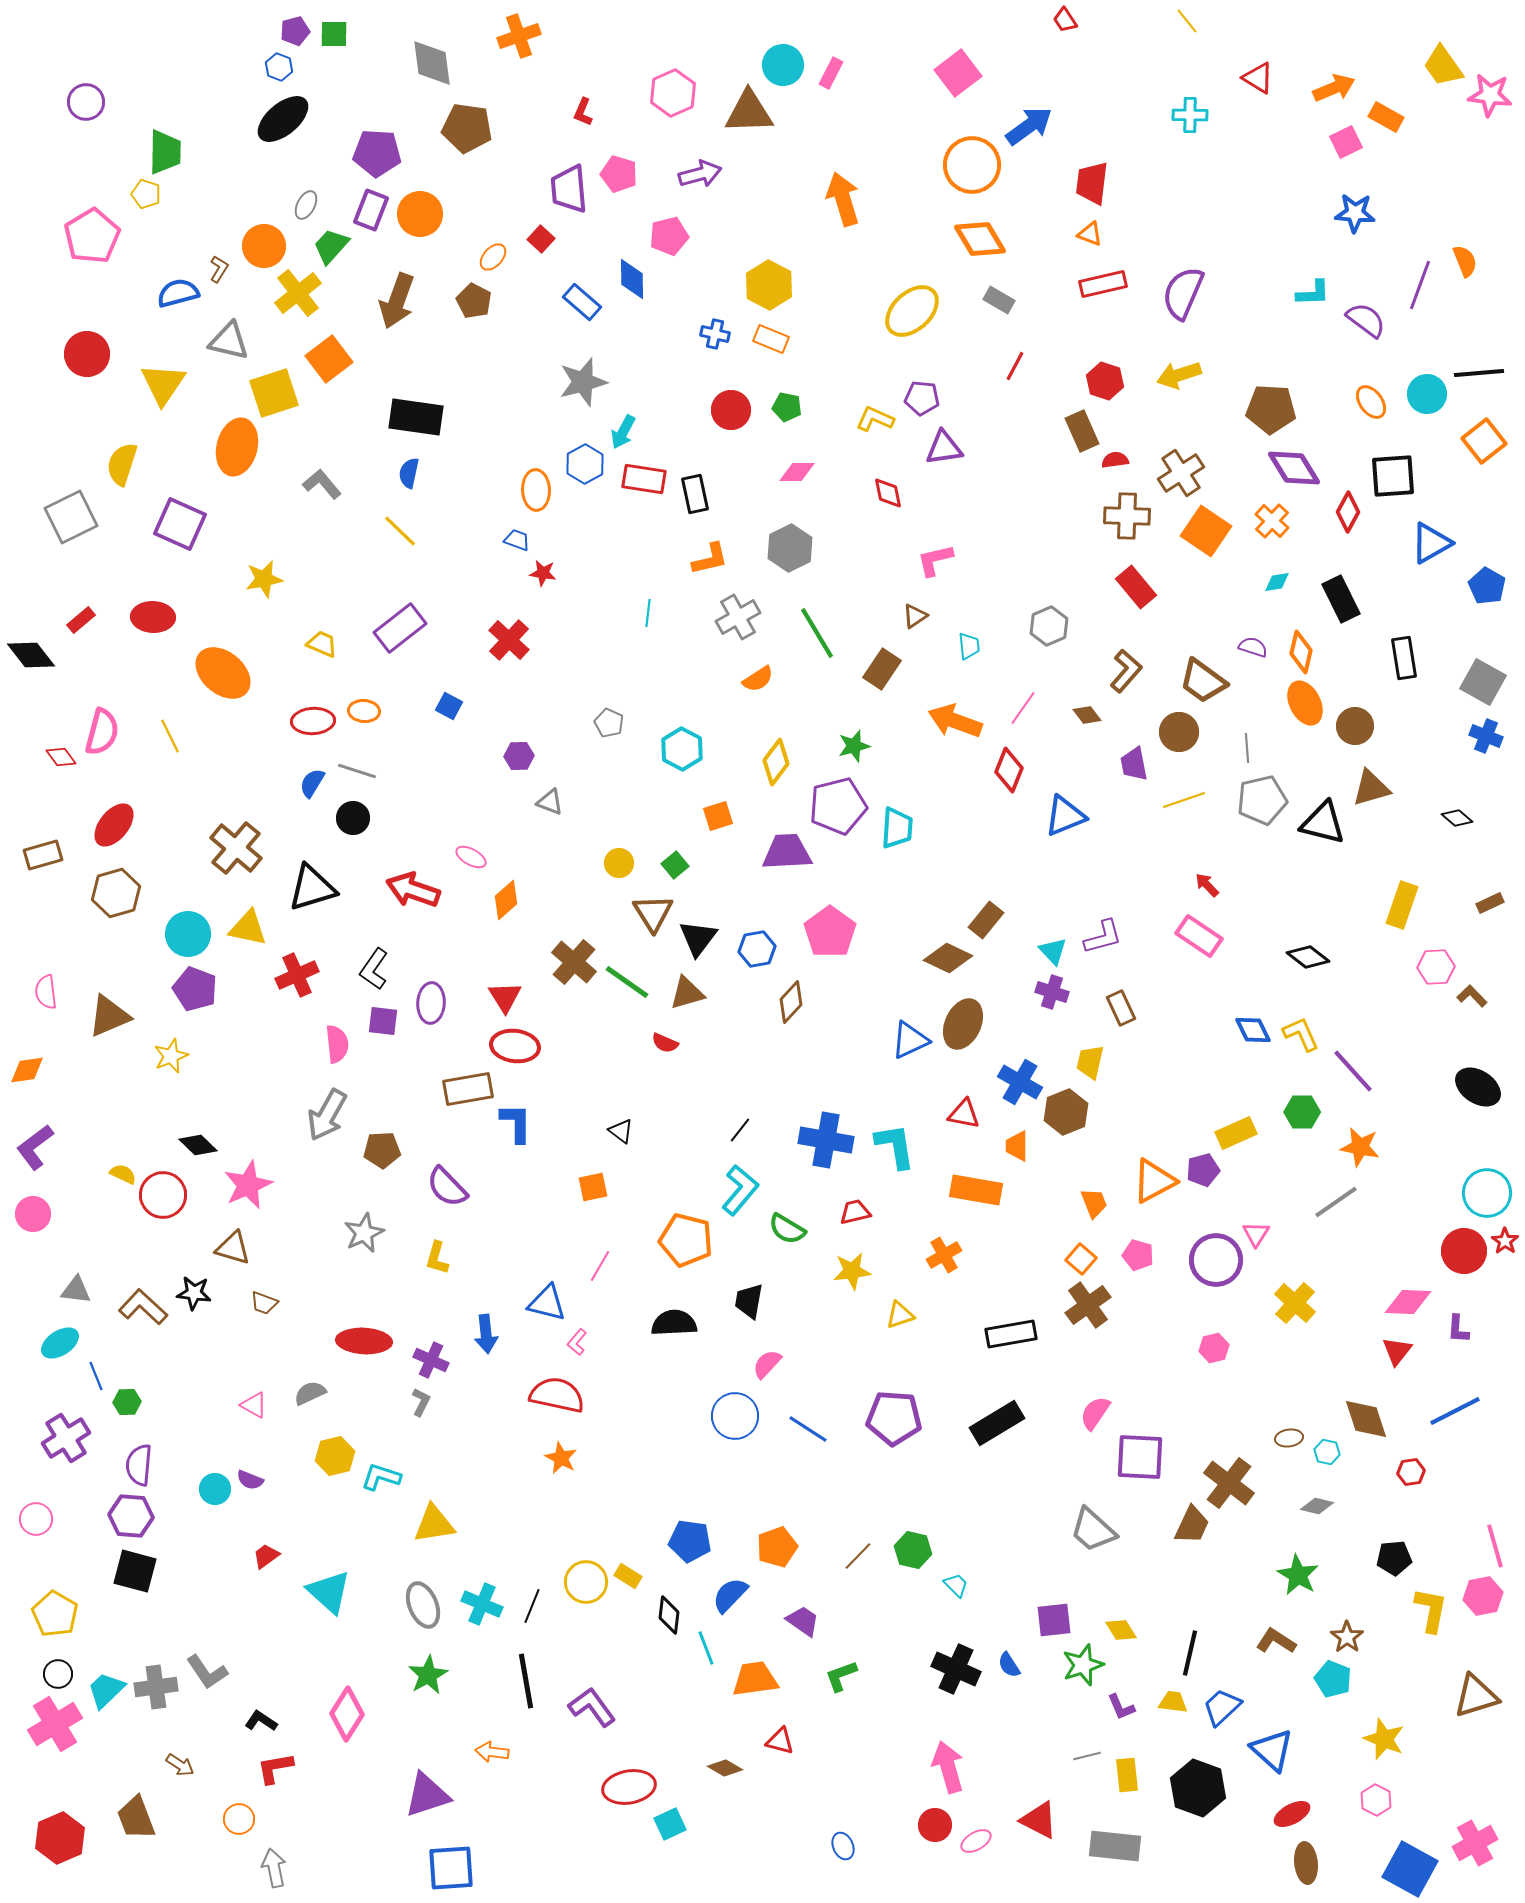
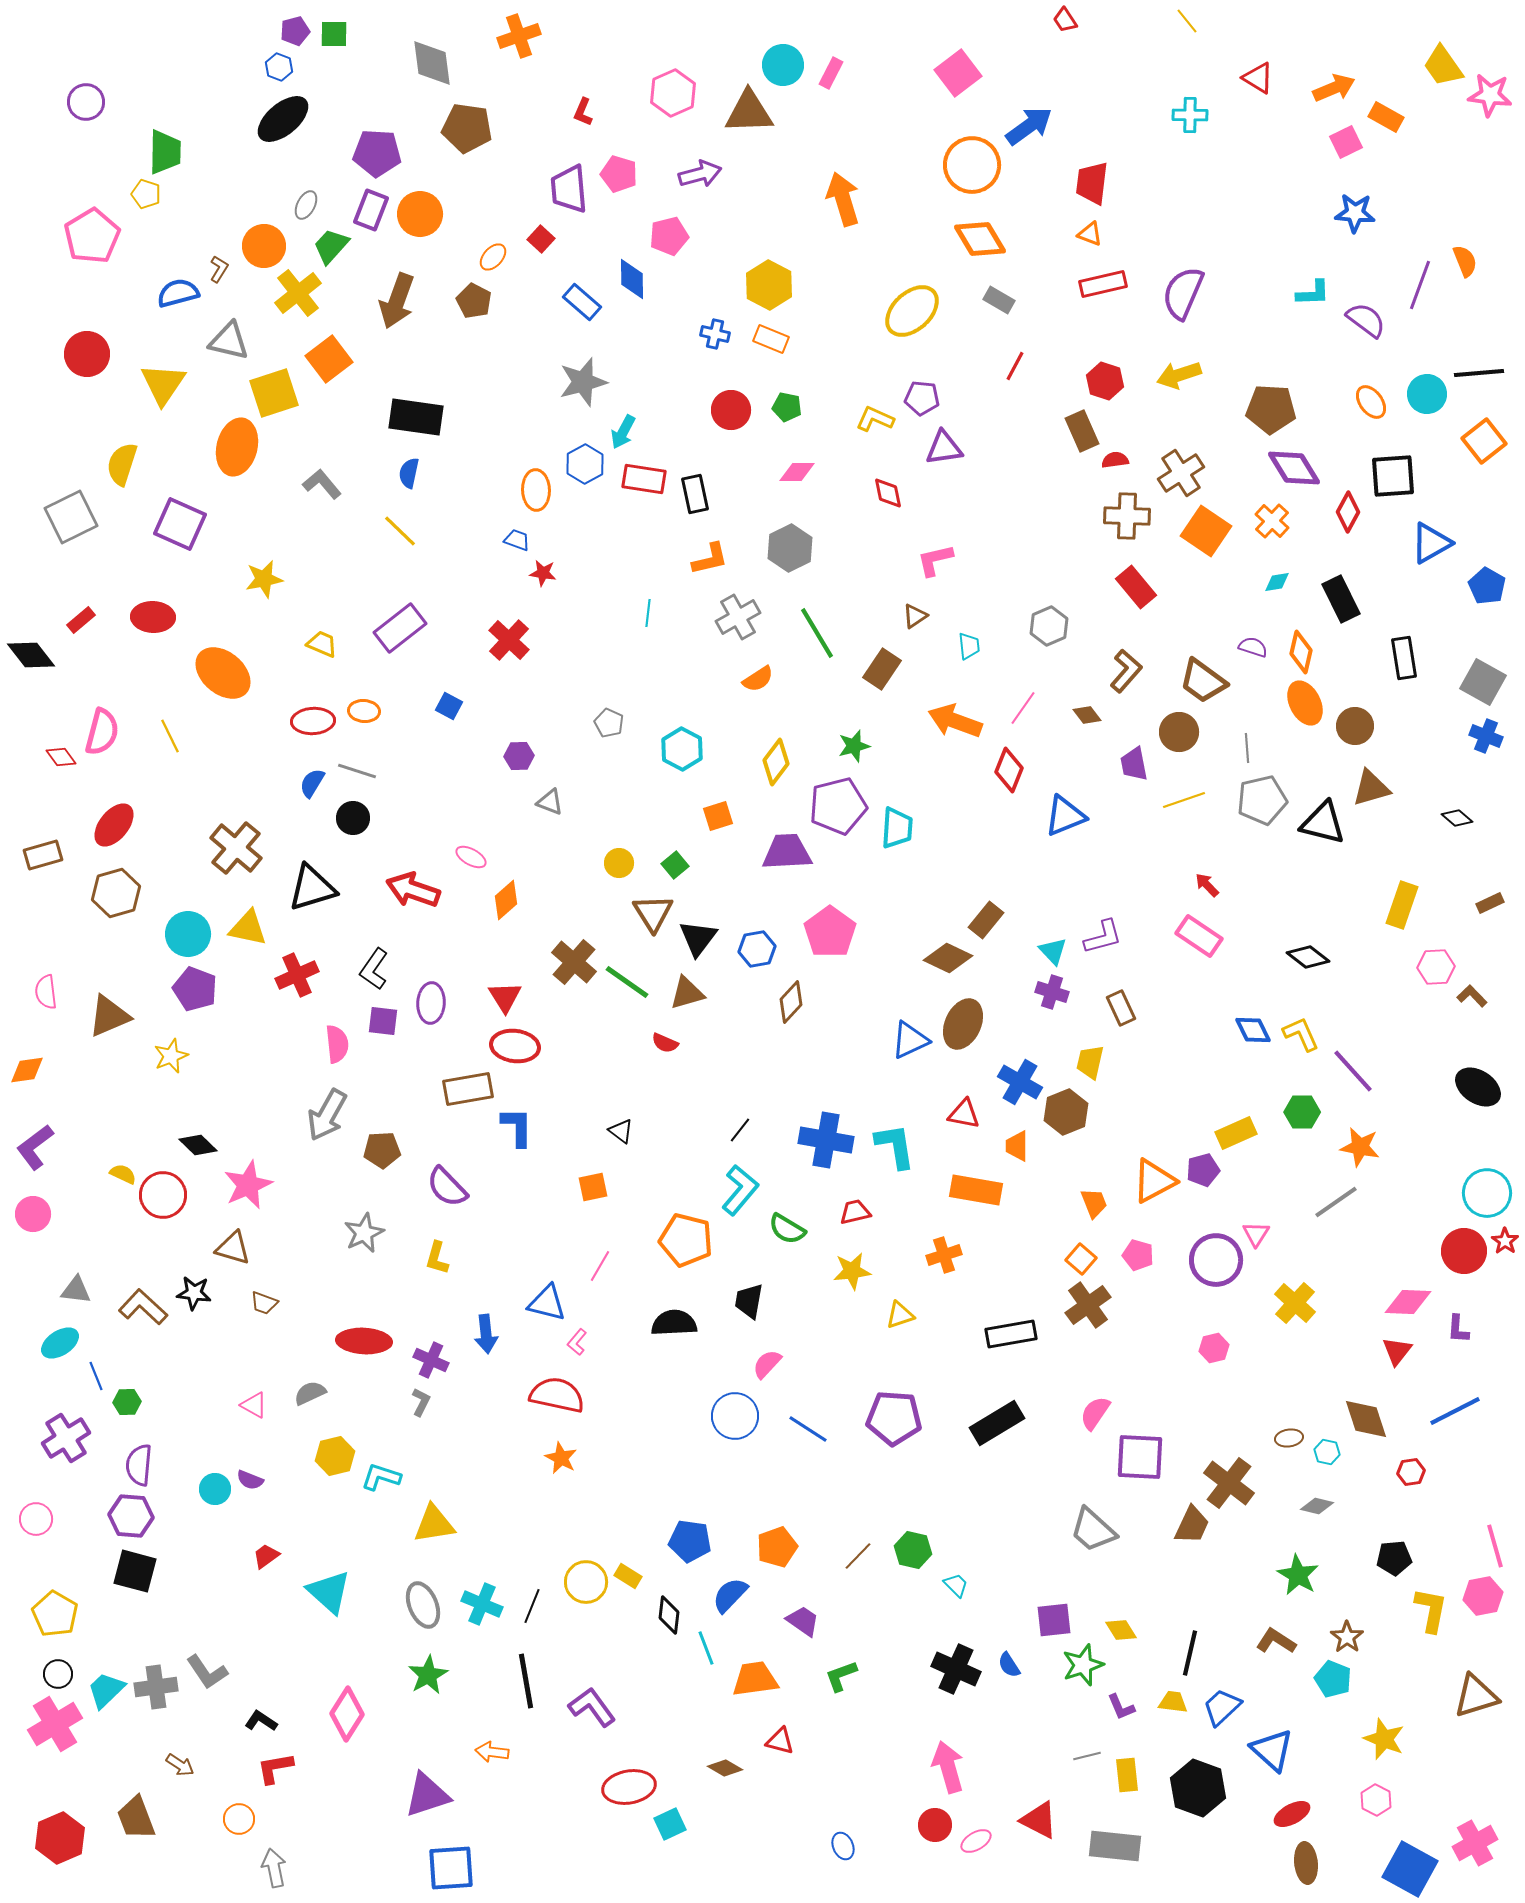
blue L-shape at (516, 1123): moved 1 px right, 4 px down
orange cross at (944, 1255): rotated 12 degrees clockwise
